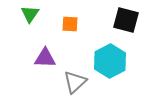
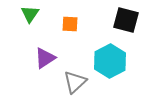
purple triangle: rotated 35 degrees counterclockwise
